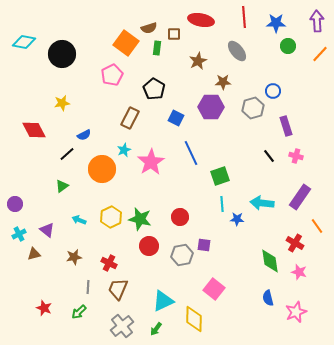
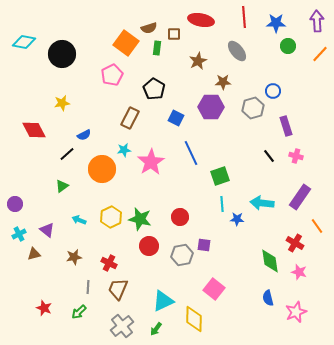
cyan star at (124, 150): rotated 16 degrees clockwise
